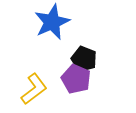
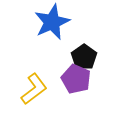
black pentagon: moved 2 px up; rotated 15 degrees clockwise
